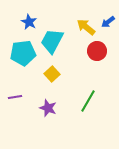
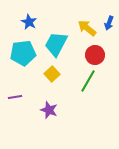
blue arrow: moved 1 px right, 1 px down; rotated 32 degrees counterclockwise
yellow arrow: moved 1 px right, 1 px down
cyan trapezoid: moved 4 px right, 3 px down
red circle: moved 2 px left, 4 px down
green line: moved 20 px up
purple star: moved 1 px right, 2 px down
